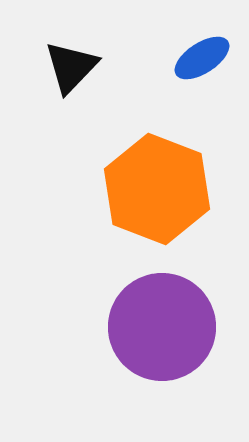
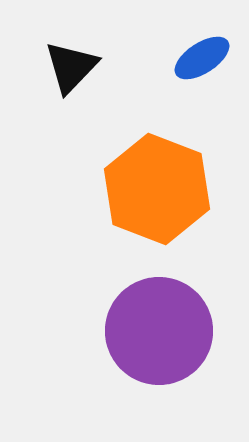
purple circle: moved 3 px left, 4 px down
